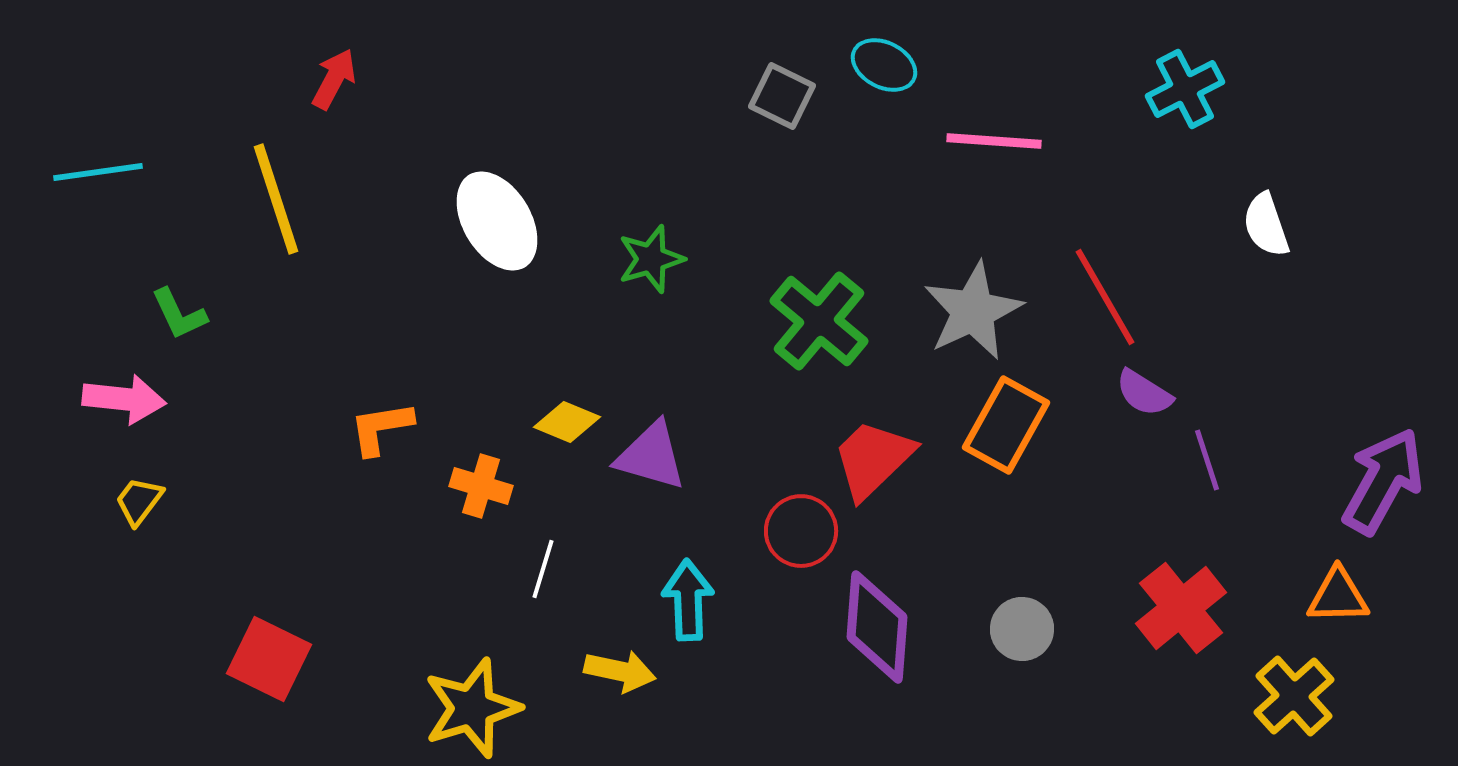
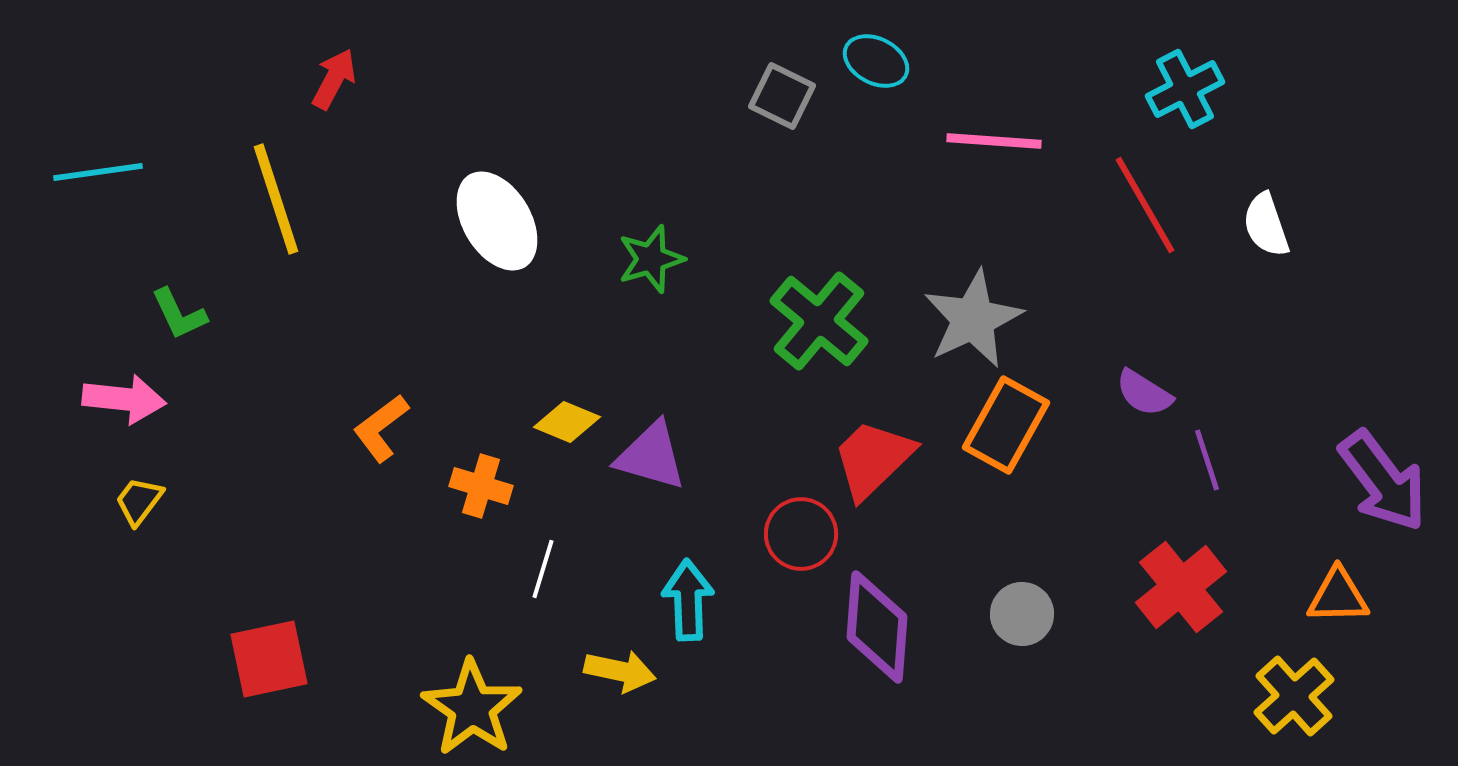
cyan ellipse: moved 8 px left, 4 px up
red line: moved 40 px right, 92 px up
gray star: moved 8 px down
orange L-shape: rotated 28 degrees counterclockwise
purple arrow: rotated 114 degrees clockwise
red circle: moved 3 px down
red cross: moved 21 px up
gray circle: moved 15 px up
red square: rotated 38 degrees counterclockwise
yellow star: rotated 20 degrees counterclockwise
